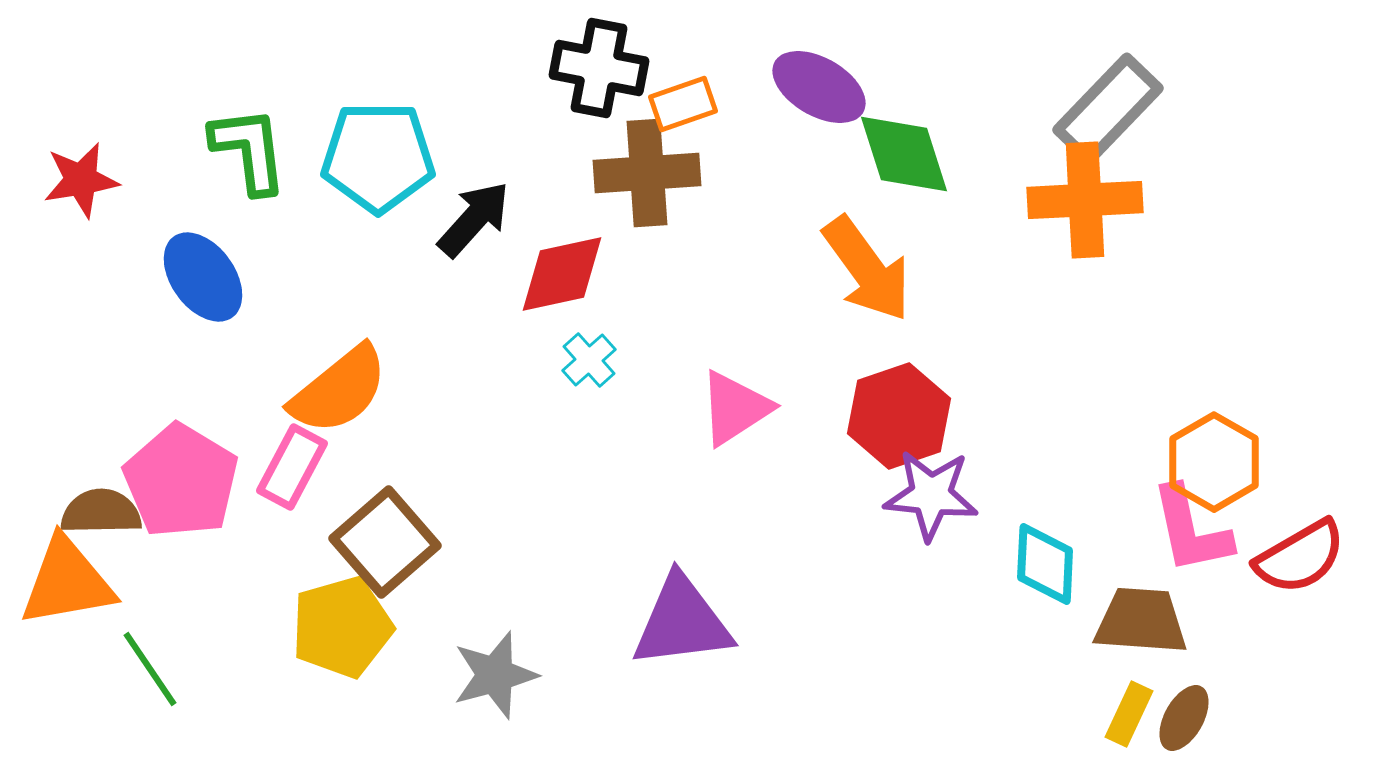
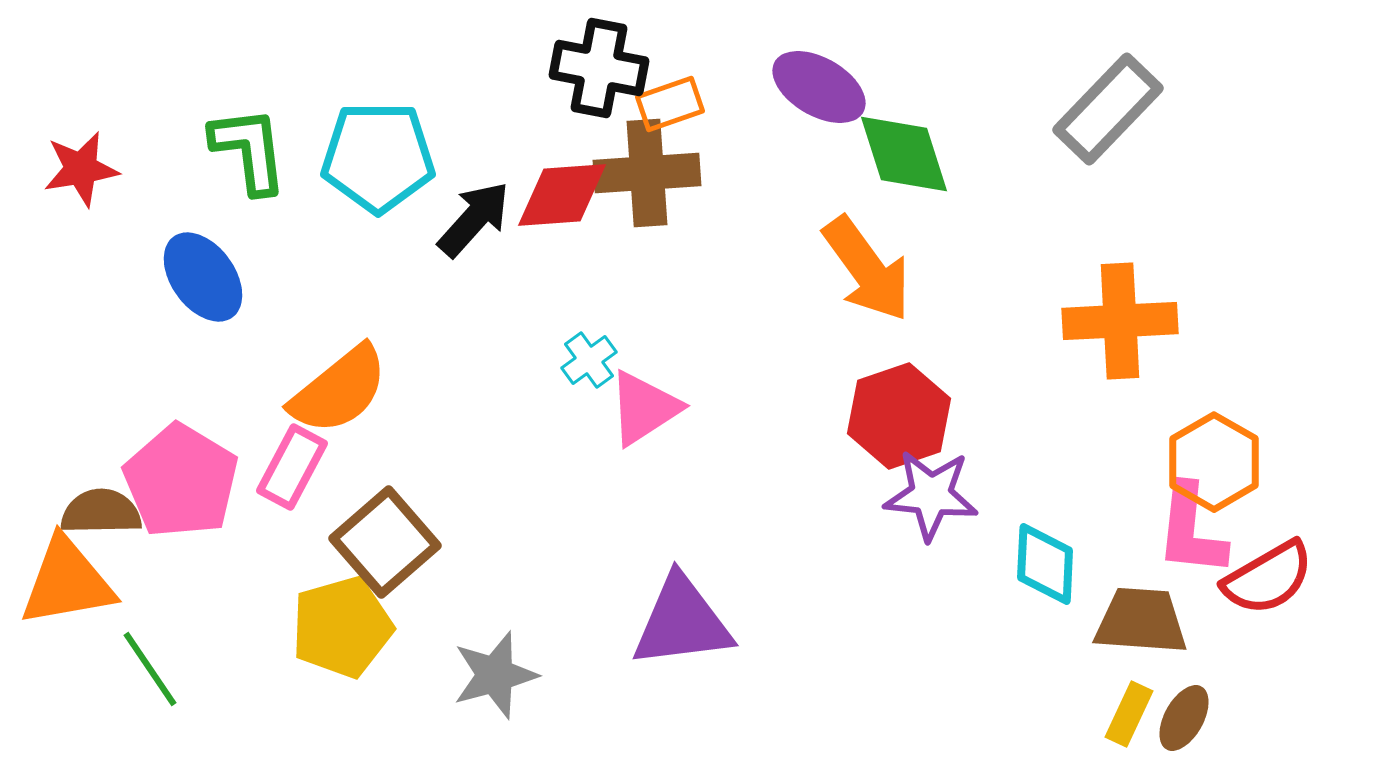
orange rectangle: moved 13 px left
red star: moved 11 px up
orange cross: moved 35 px right, 121 px down
red diamond: moved 79 px up; rotated 8 degrees clockwise
cyan cross: rotated 6 degrees clockwise
pink triangle: moved 91 px left
pink L-shape: rotated 18 degrees clockwise
red semicircle: moved 32 px left, 21 px down
